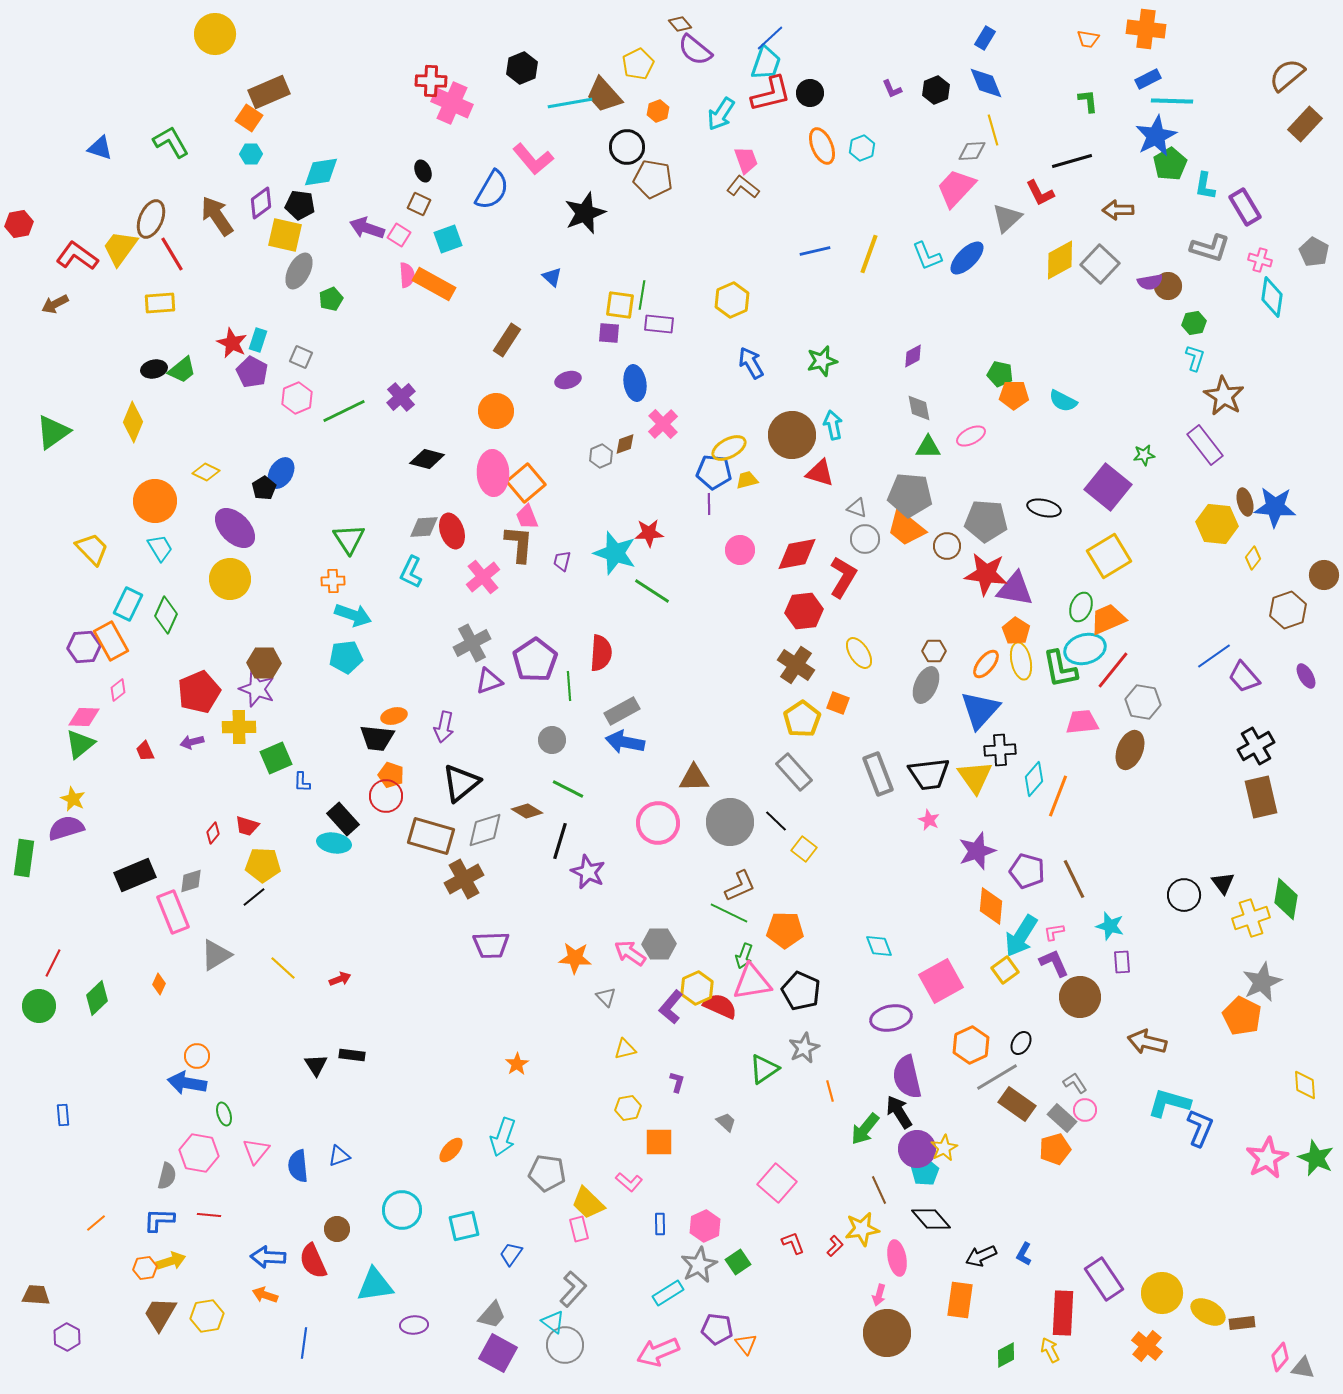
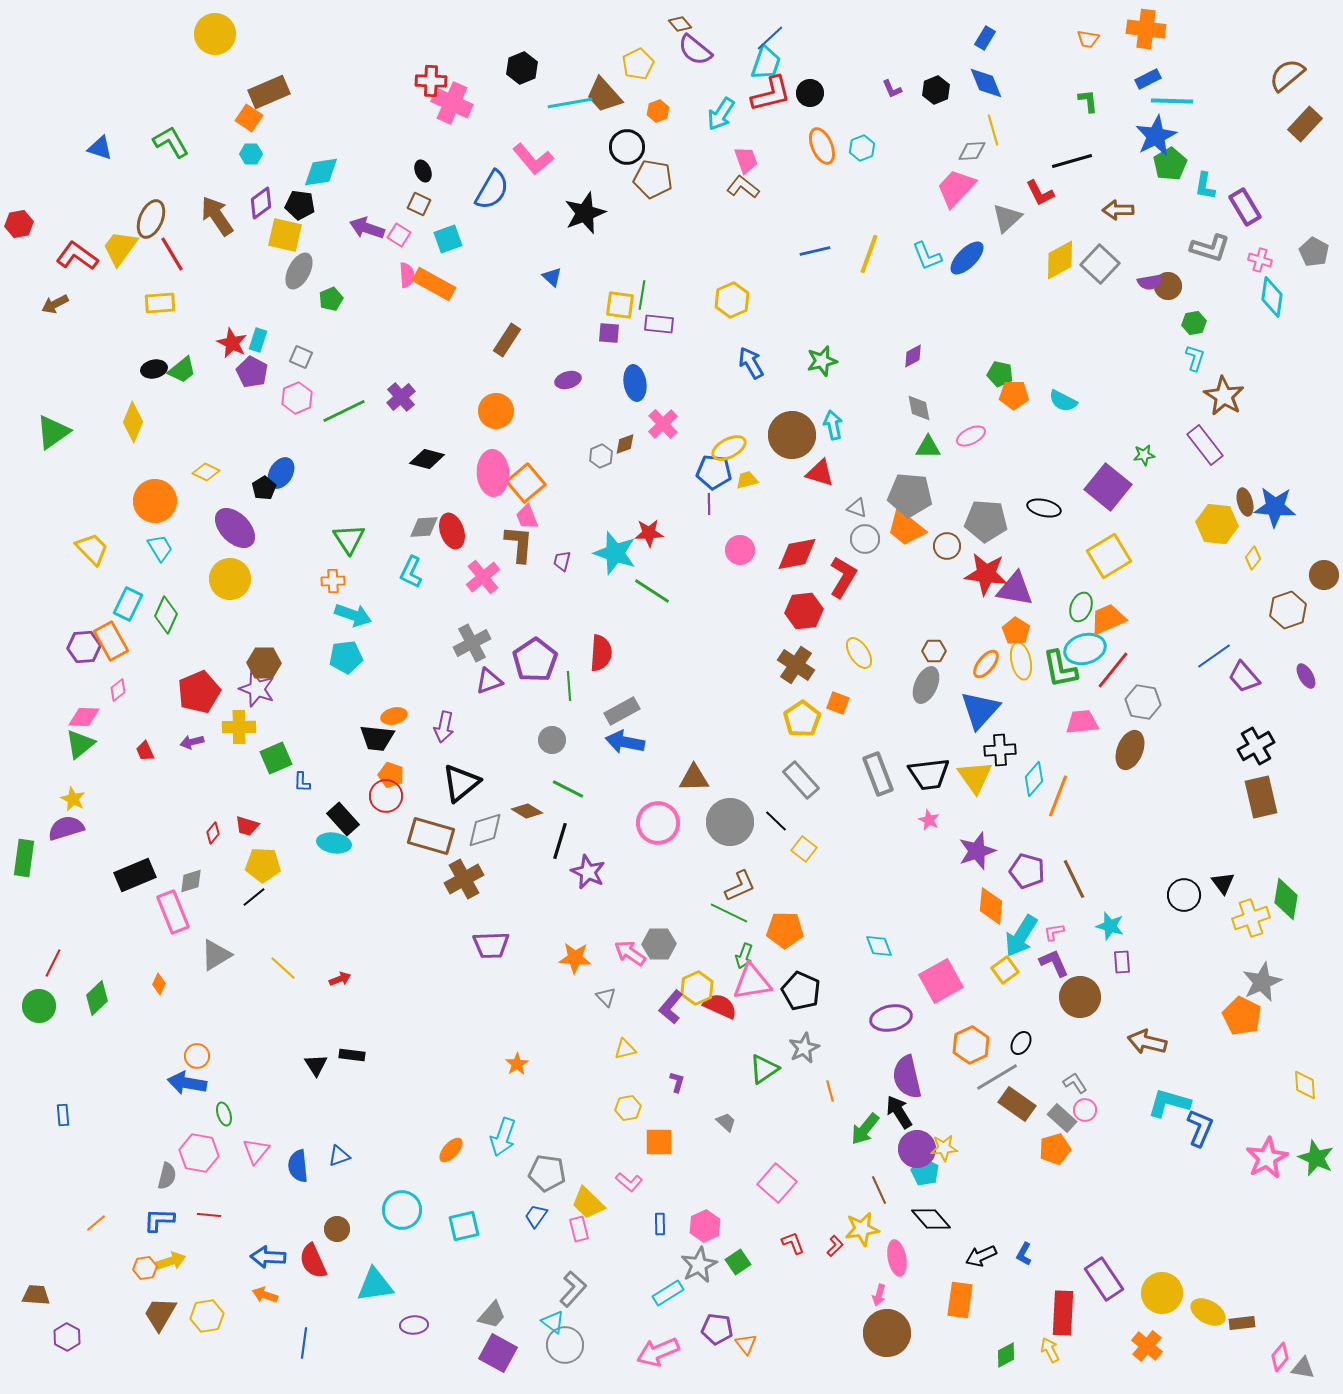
gray rectangle at (794, 772): moved 7 px right, 8 px down
yellow star at (944, 1148): rotated 24 degrees clockwise
cyan pentagon at (925, 1172): rotated 12 degrees counterclockwise
blue trapezoid at (511, 1254): moved 25 px right, 38 px up
